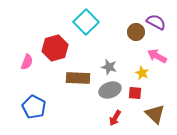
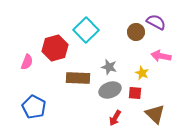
cyan square: moved 8 px down
pink arrow: moved 4 px right; rotated 18 degrees counterclockwise
